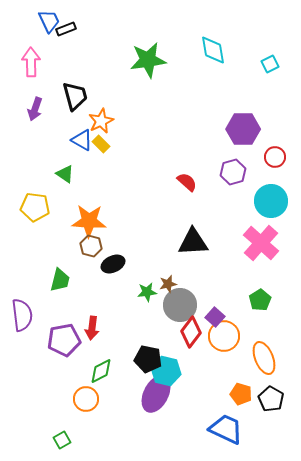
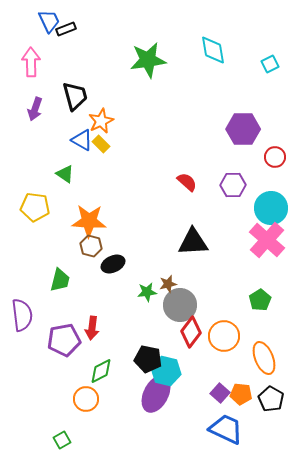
purple hexagon at (233, 172): moved 13 px down; rotated 15 degrees clockwise
cyan circle at (271, 201): moved 7 px down
pink cross at (261, 243): moved 6 px right, 3 px up
purple square at (215, 317): moved 5 px right, 76 px down
orange pentagon at (241, 394): rotated 10 degrees counterclockwise
